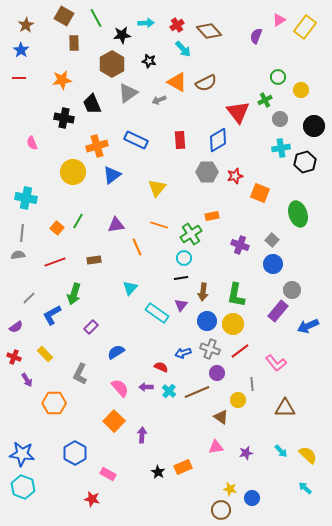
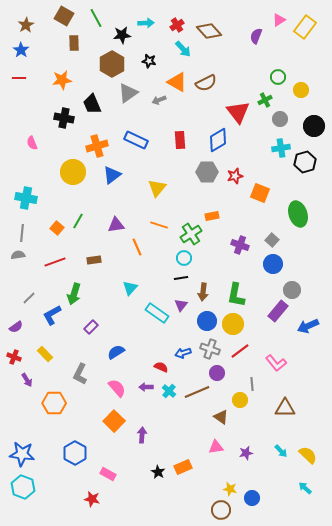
pink semicircle at (120, 388): moved 3 px left
yellow circle at (238, 400): moved 2 px right
